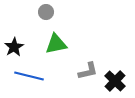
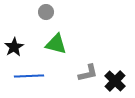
green triangle: rotated 25 degrees clockwise
gray L-shape: moved 2 px down
blue line: rotated 16 degrees counterclockwise
